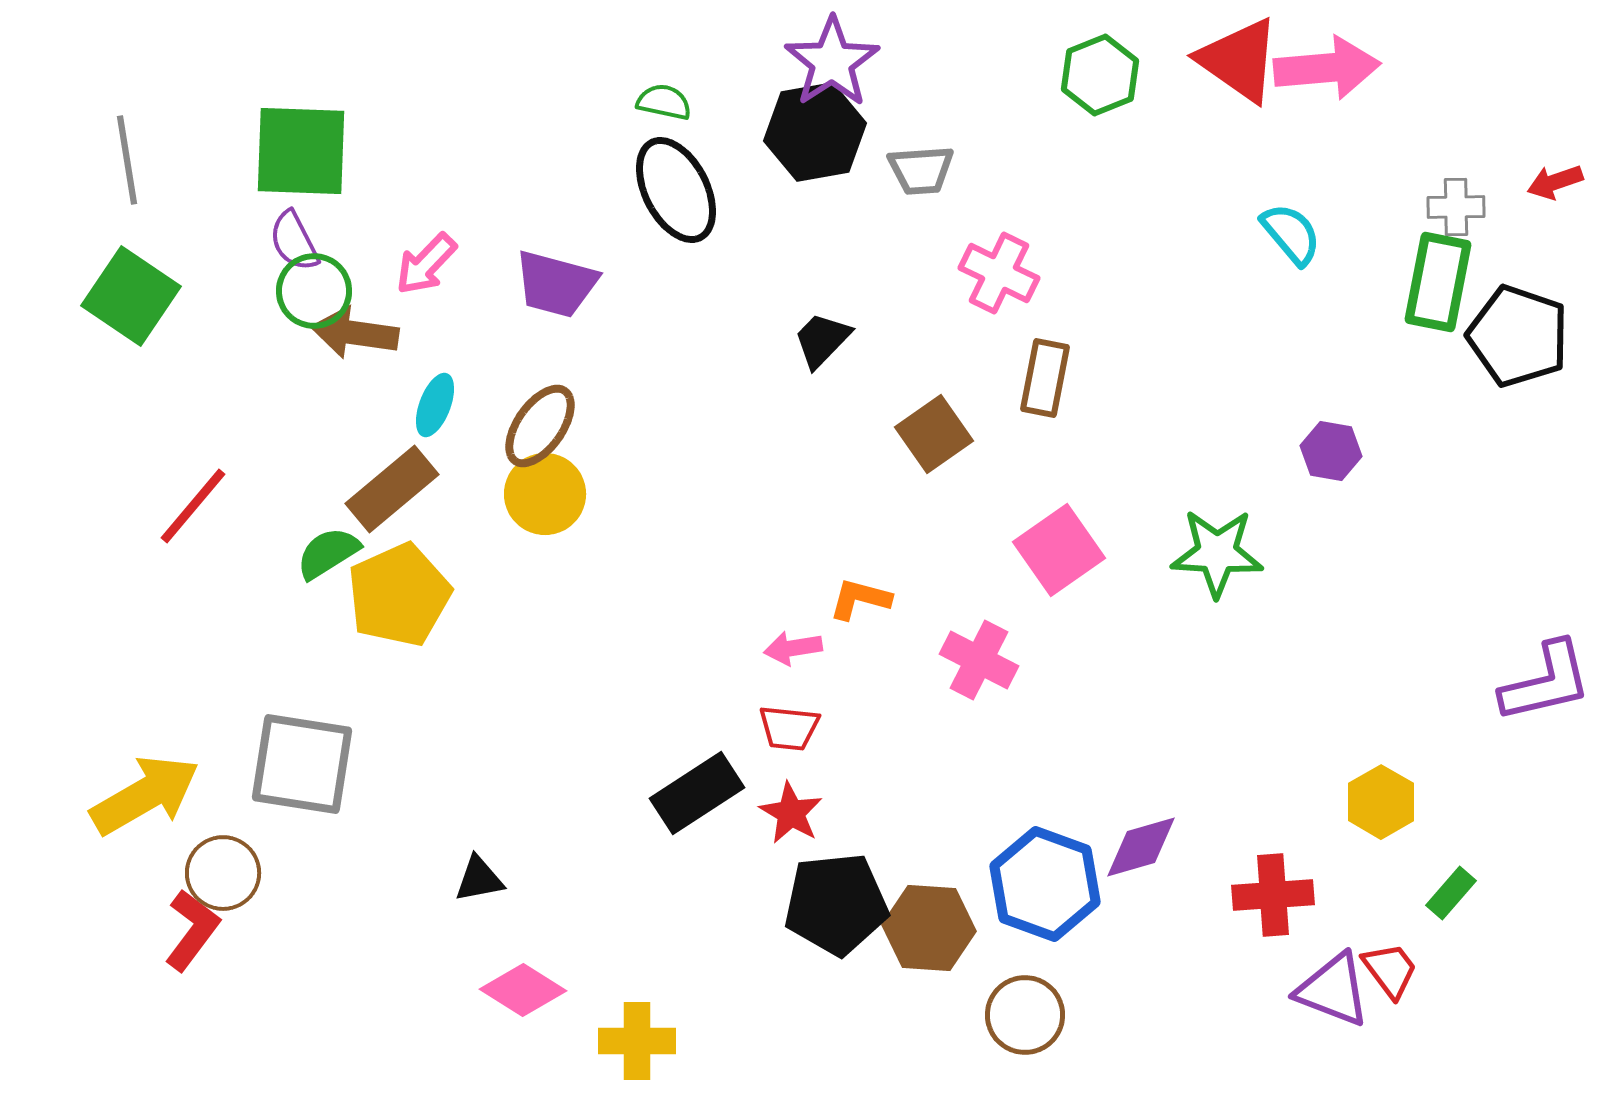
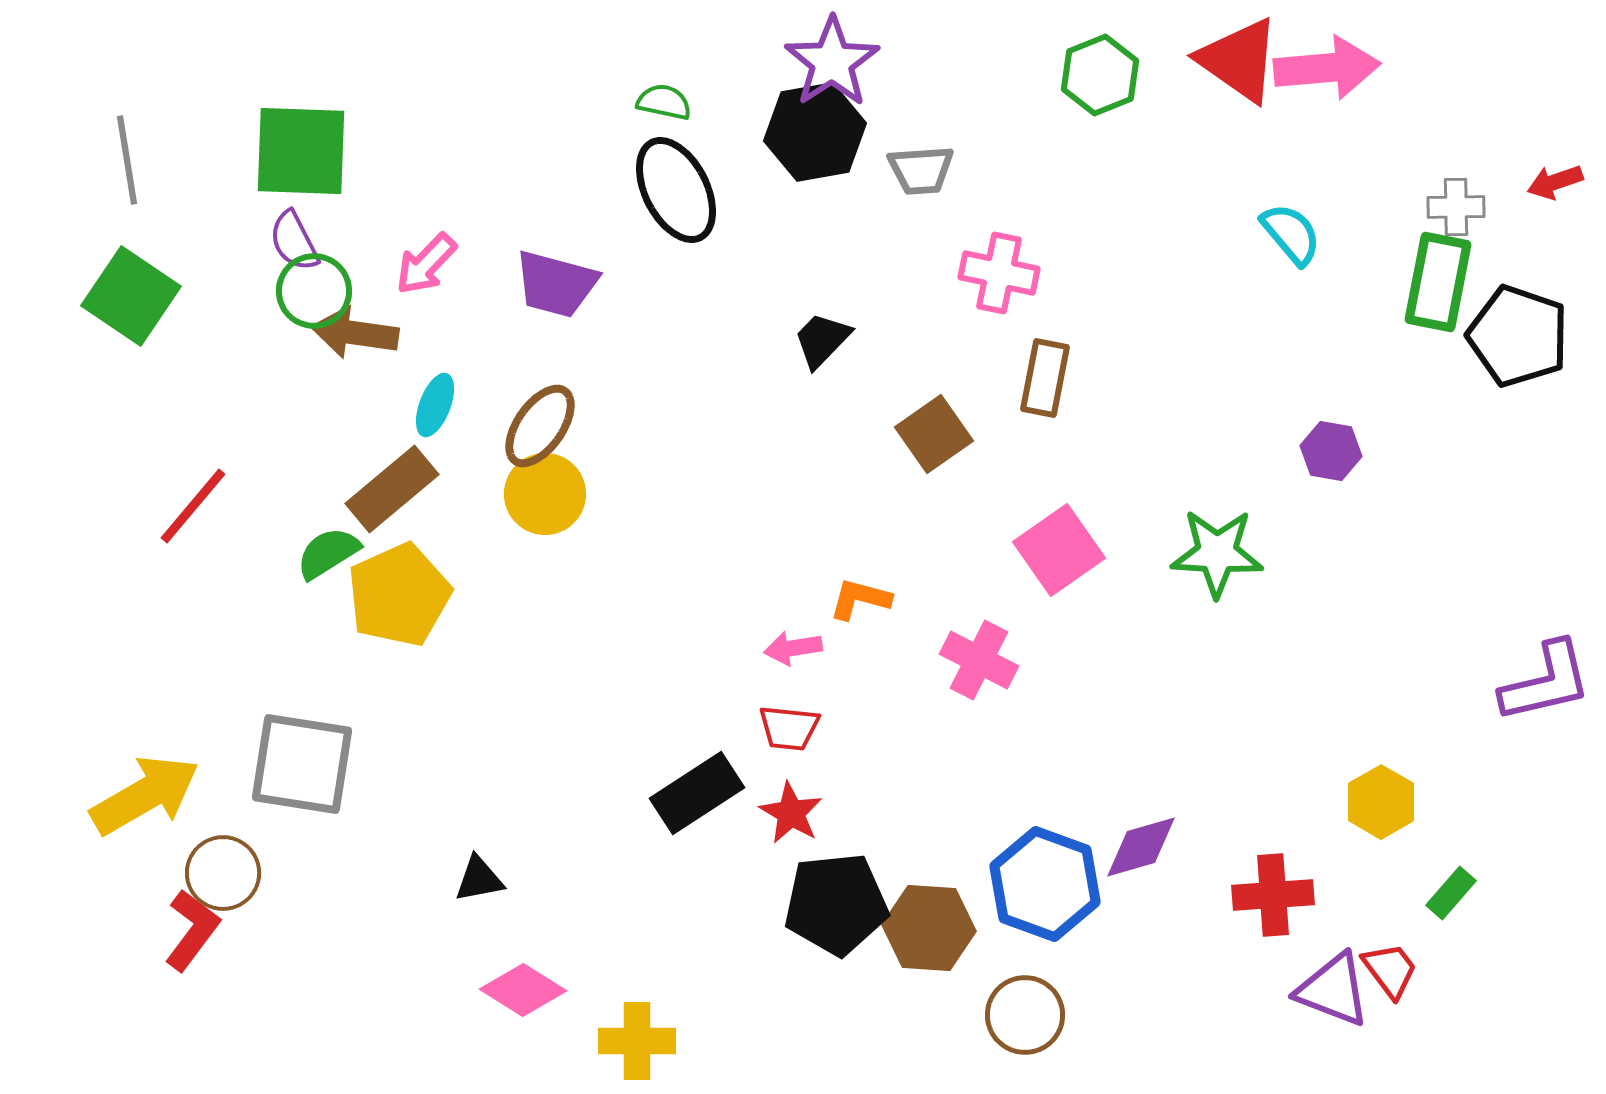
pink cross at (999, 273): rotated 14 degrees counterclockwise
